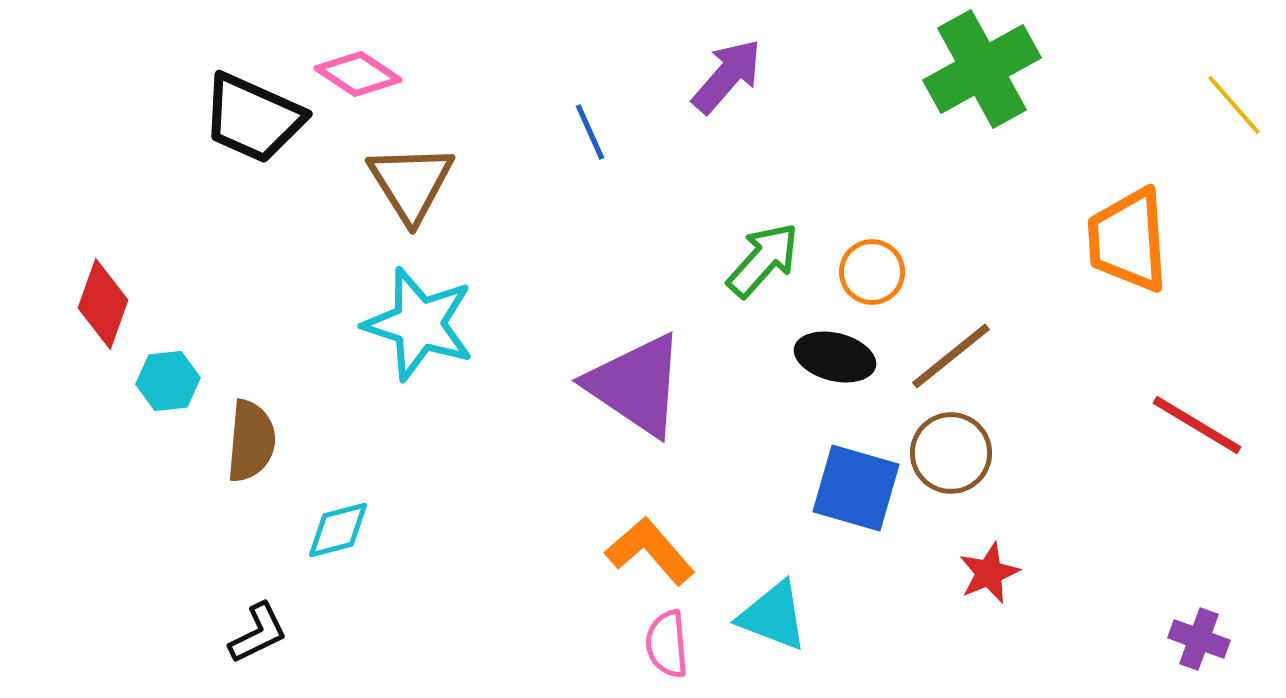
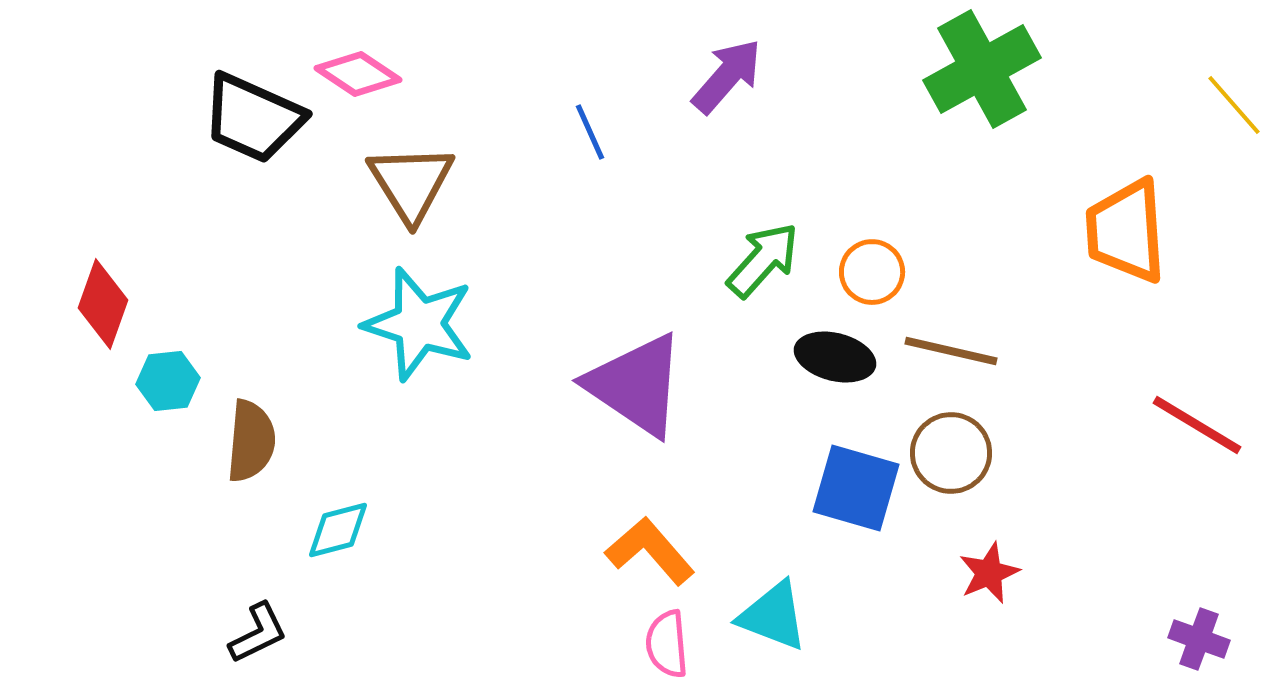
orange trapezoid: moved 2 px left, 9 px up
brown line: moved 5 px up; rotated 52 degrees clockwise
